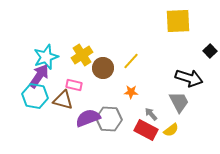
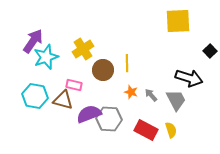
yellow cross: moved 1 px right, 6 px up
yellow line: moved 4 px left, 2 px down; rotated 42 degrees counterclockwise
brown circle: moved 2 px down
purple arrow: moved 6 px left, 35 px up
orange star: rotated 16 degrees clockwise
gray trapezoid: moved 3 px left, 2 px up
gray arrow: moved 19 px up
purple semicircle: moved 1 px right, 4 px up
yellow semicircle: rotated 70 degrees counterclockwise
